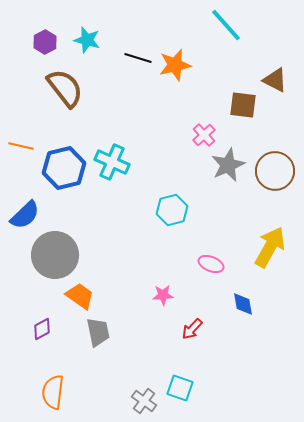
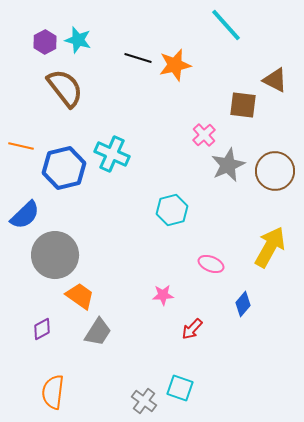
cyan star: moved 9 px left
cyan cross: moved 8 px up
blue diamond: rotated 50 degrees clockwise
gray trapezoid: rotated 44 degrees clockwise
